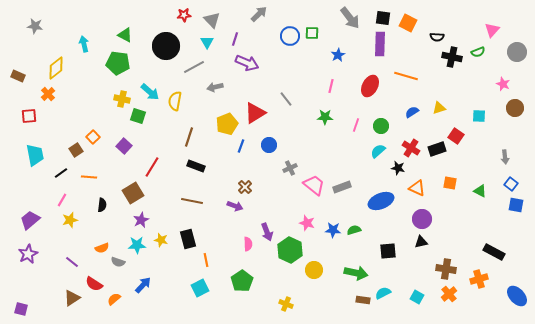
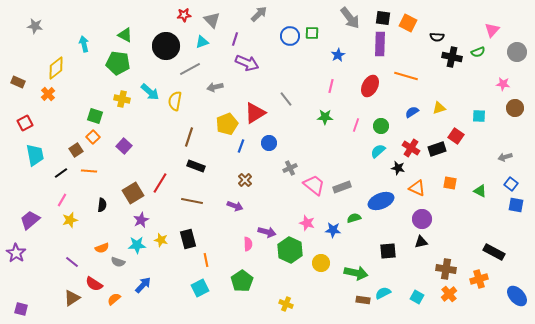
cyan triangle at (207, 42): moved 5 px left; rotated 40 degrees clockwise
gray line at (194, 67): moved 4 px left, 2 px down
brown rectangle at (18, 76): moved 6 px down
pink star at (503, 84): rotated 16 degrees counterclockwise
red square at (29, 116): moved 4 px left, 7 px down; rotated 21 degrees counterclockwise
green square at (138, 116): moved 43 px left
blue circle at (269, 145): moved 2 px up
gray arrow at (505, 157): rotated 80 degrees clockwise
red line at (152, 167): moved 8 px right, 16 px down
orange line at (89, 177): moved 6 px up
brown cross at (245, 187): moved 7 px up
green semicircle at (354, 230): moved 12 px up
purple arrow at (267, 232): rotated 54 degrees counterclockwise
purple star at (28, 254): moved 12 px left, 1 px up; rotated 12 degrees counterclockwise
yellow circle at (314, 270): moved 7 px right, 7 px up
